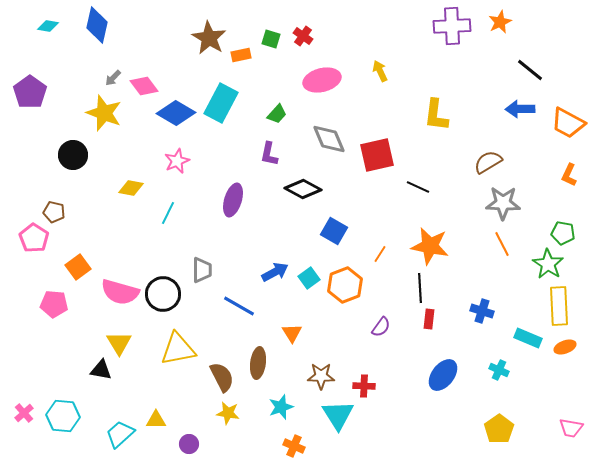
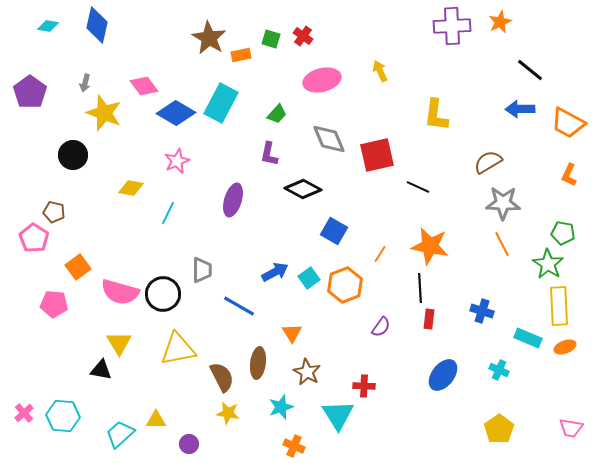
gray arrow at (113, 78): moved 28 px left, 5 px down; rotated 30 degrees counterclockwise
brown star at (321, 376): moved 14 px left, 4 px up; rotated 28 degrees clockwise
